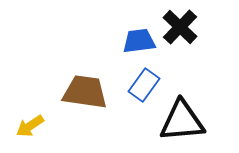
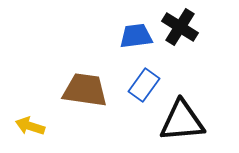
black cross: rotated 12 degrees counterclockwise
blue trapezoid: moved 3 px left, 5 px up
brown trapezoid: moved 2 px up
yellow arrow: rotated 52 degrees clockwise
